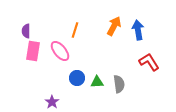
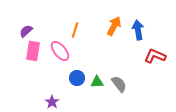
purple semicircle: rotated 48 degrees clockwise
red L-shape: moved 6 px right, 6 px up; rotated 35 degrees counterclockwise
gray semicircle: rotated 30 degrees counterclockwise
